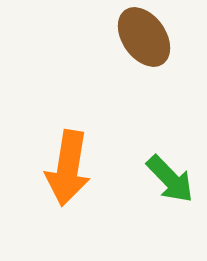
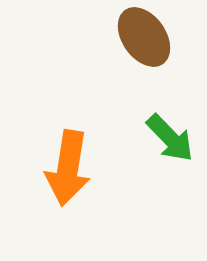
green arrow: moved 41 px up
